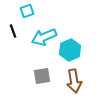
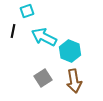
black line: rotated 32 degrees clockwise
cyan arrow: rotated 50 degrees clockwise
cyan hexagon: moved 1 px down; rotated 15 degrees counterclockwise
gray square: moved 1 px right, 2 px down; rotated 24 degrees counterclockwise
